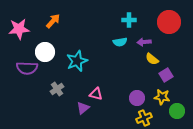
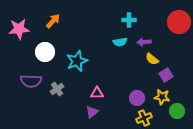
red circle: moved 10 px right
purple semicircle: moved 4 px right, 13 px down
pink triangle: moved 1 px right, 1 px up; rotated 16 degrees counterclockwise
purple triangle: moved 9 px right, 4 px down
